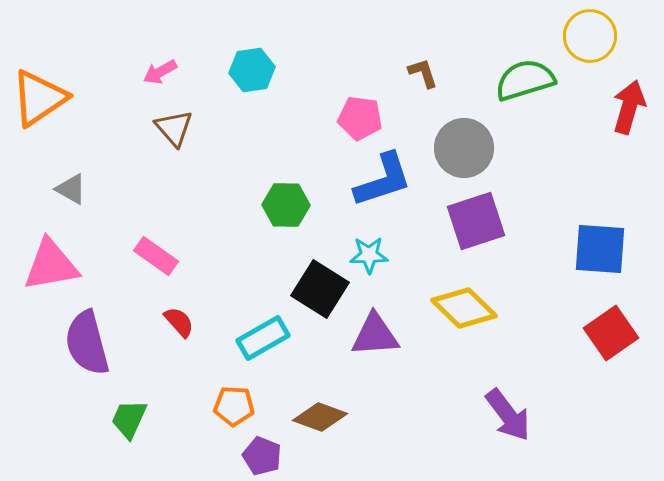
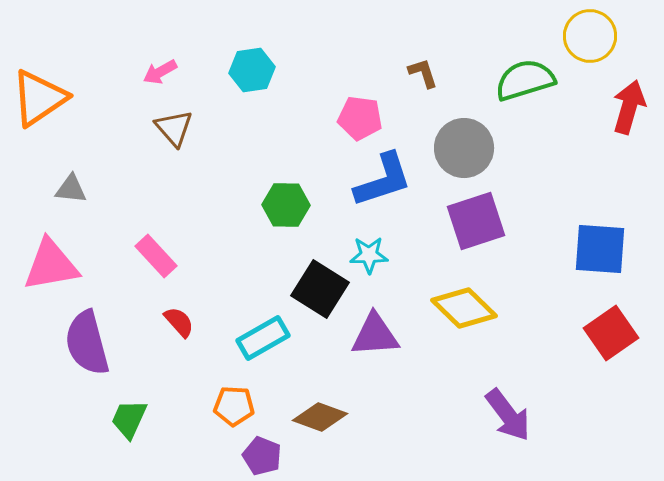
gray triangle: rotated 24 degrees counterclockwise
pink rectangle: rotated 12 degrees clockwise
